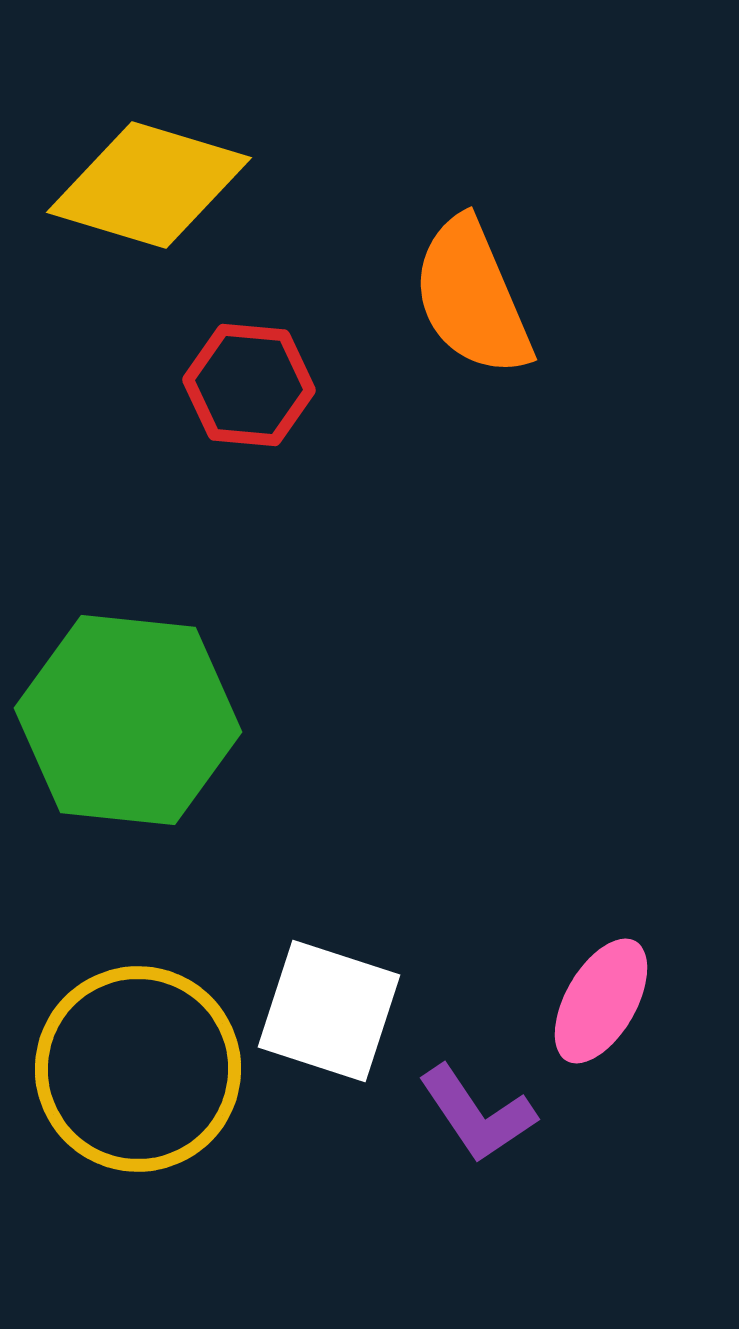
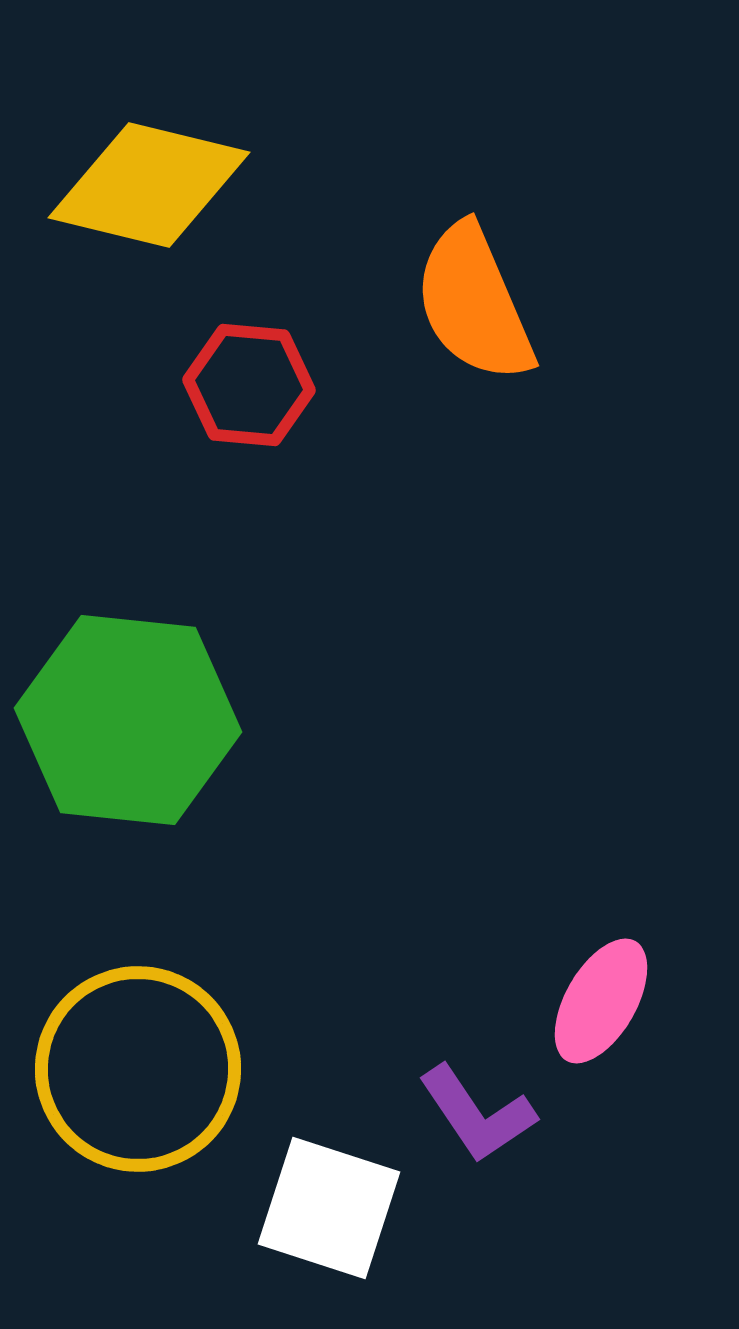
yellow diamond: rotated 3 degrees counterclockwise
orange semicircle: moved 2 px right, 6 px down
white square: moved 197 px down
